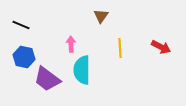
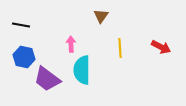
black line: rotated 12 degrees counterclockwise
